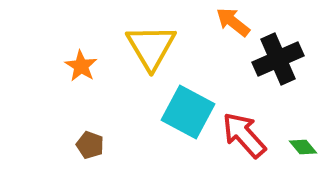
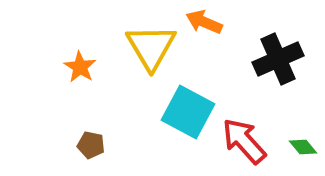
orange arrow: moved 29 px left; rotated 15 degrees counterclockwise
orange star: moved 1 px left, 1 px down
red arrow: moved 6 px down
brown pentagon: moved 1 px right; rotated 8 degrees counterclockwise
